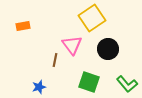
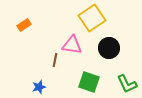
orange rectangle: moved 1 px right, 1 px up; rotated 24 degrees counterclockwise
pink triangle: rotated 45 degrees counterclockwise
black circle: moved 1 px right, 1 px up
green L-shape: rotated 15 degrees clockwise
